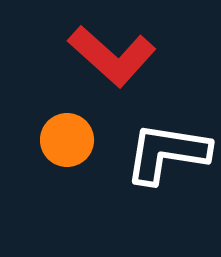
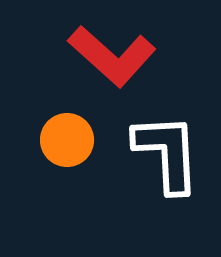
white L-shape: rotated 78 degrees clockwise
